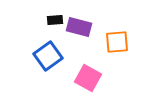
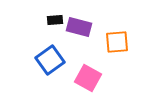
blue square: moved 2 px right, 4 px down
